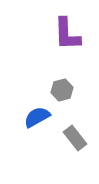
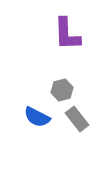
blue semicircle: rotated 124 degrees counterclockwise
gray rectangle: moved 2 px right, 19 px up
